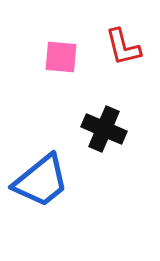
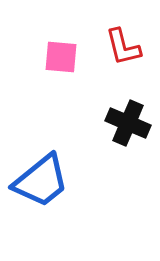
black cross: moved 24 px right, 6 px up
